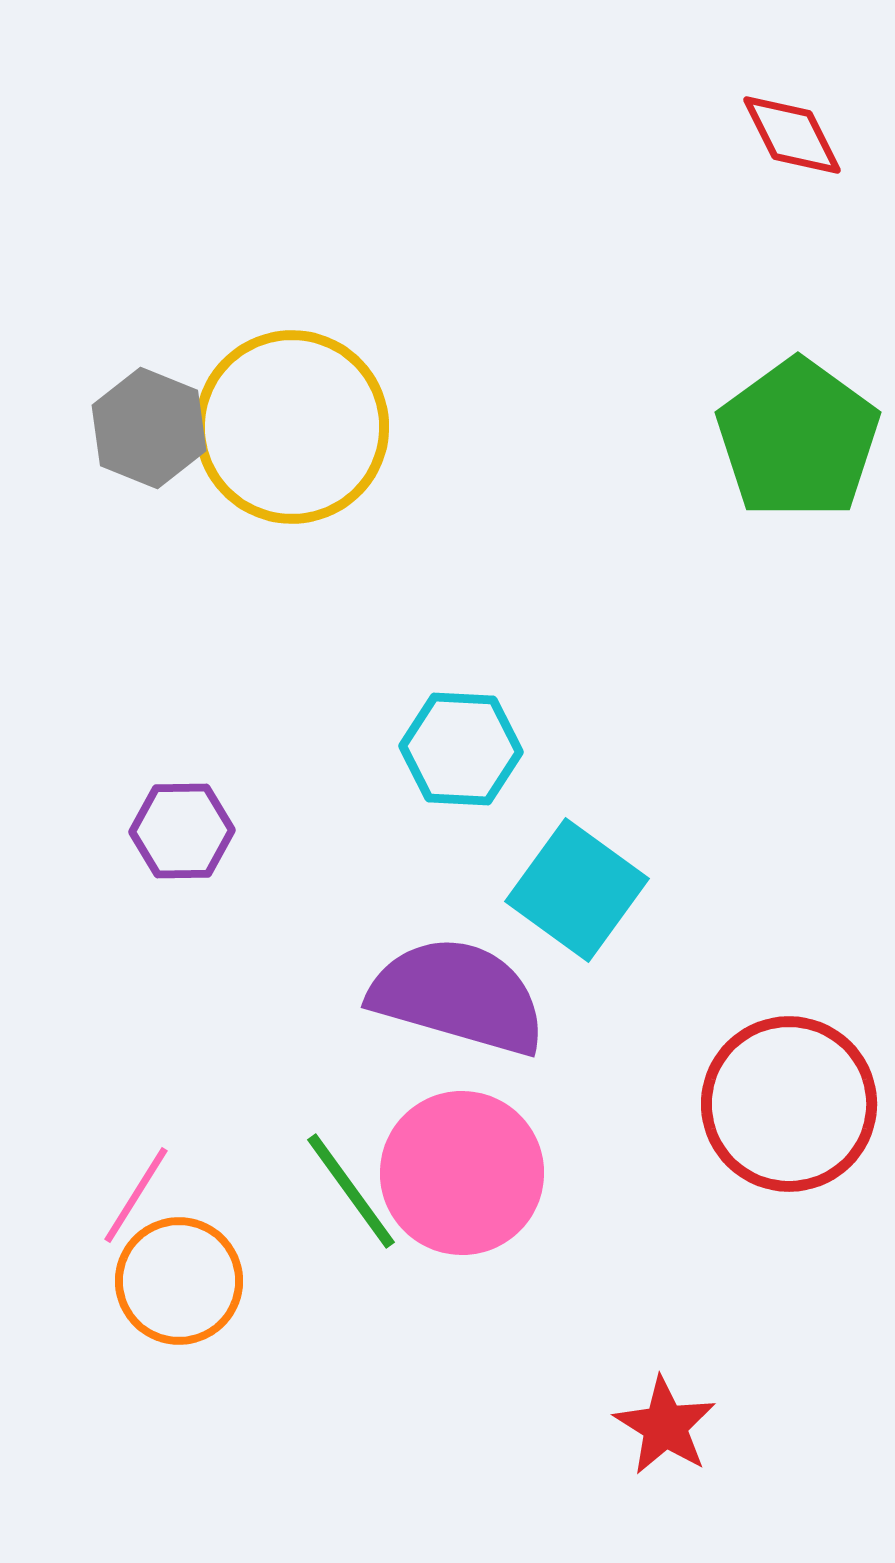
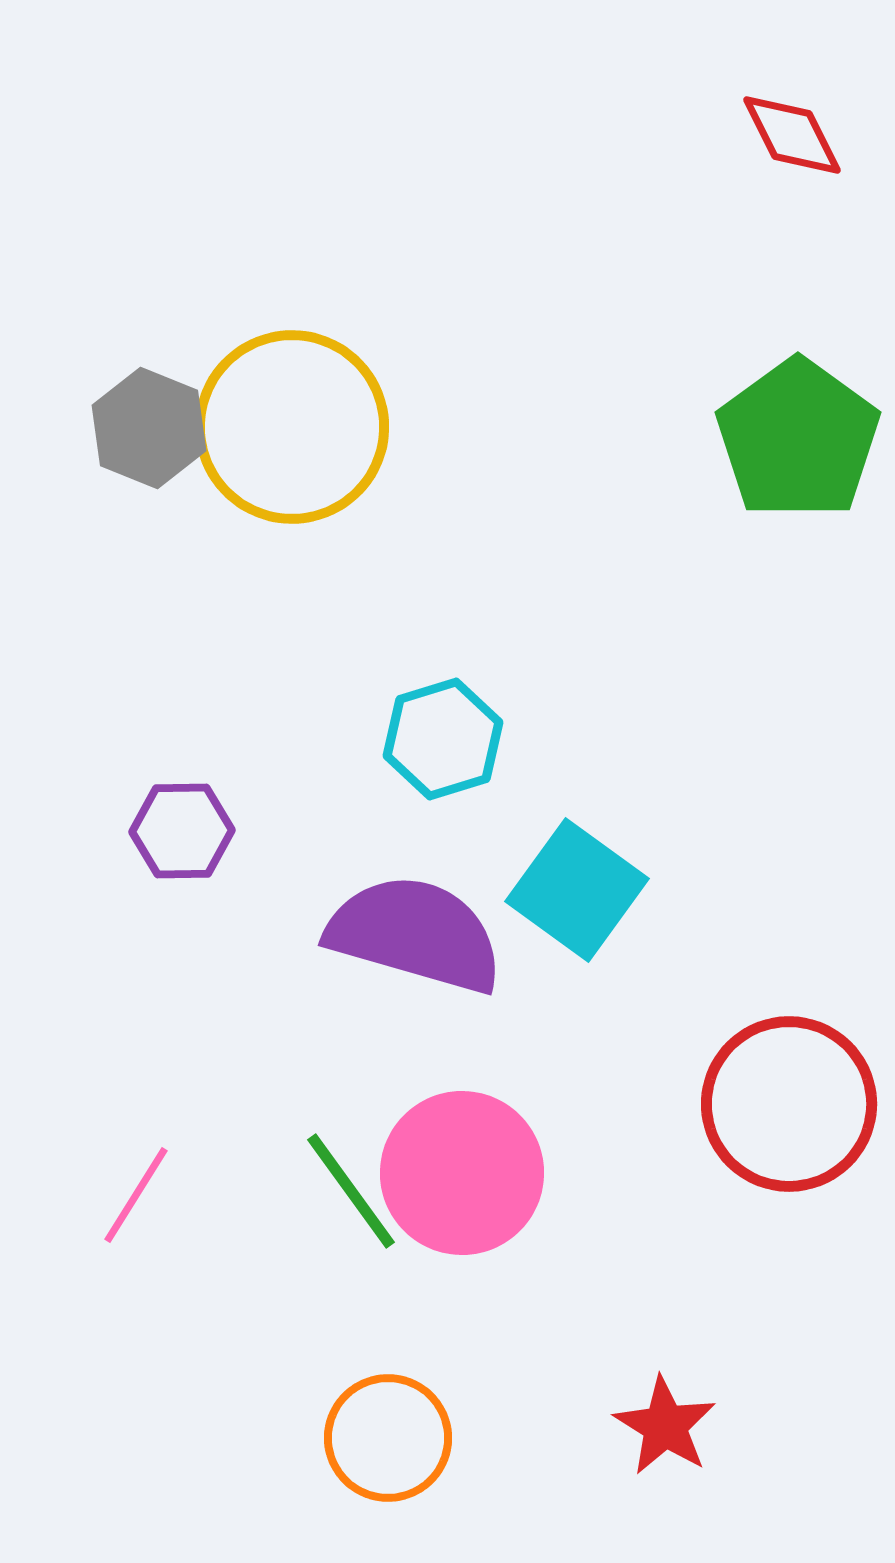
cyan hexagon: moved 18 px left, 10 px up; rotated 20 degrees counterclockwise
purple semicircle: moved 43 px left, 62 px up
orange circle: moved 209 px right, 157 px down
